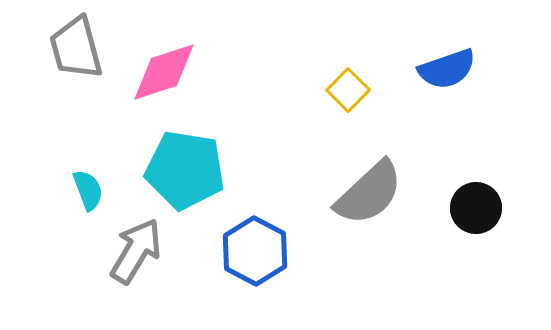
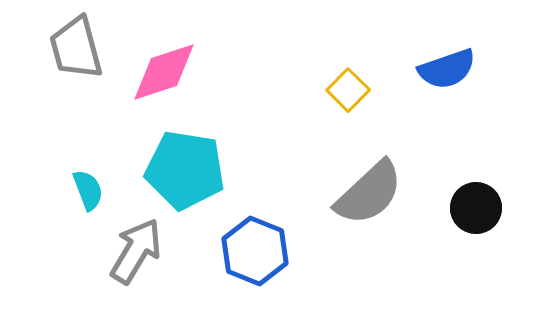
blue hexagon: rotated 6 degrees counterclockwise
